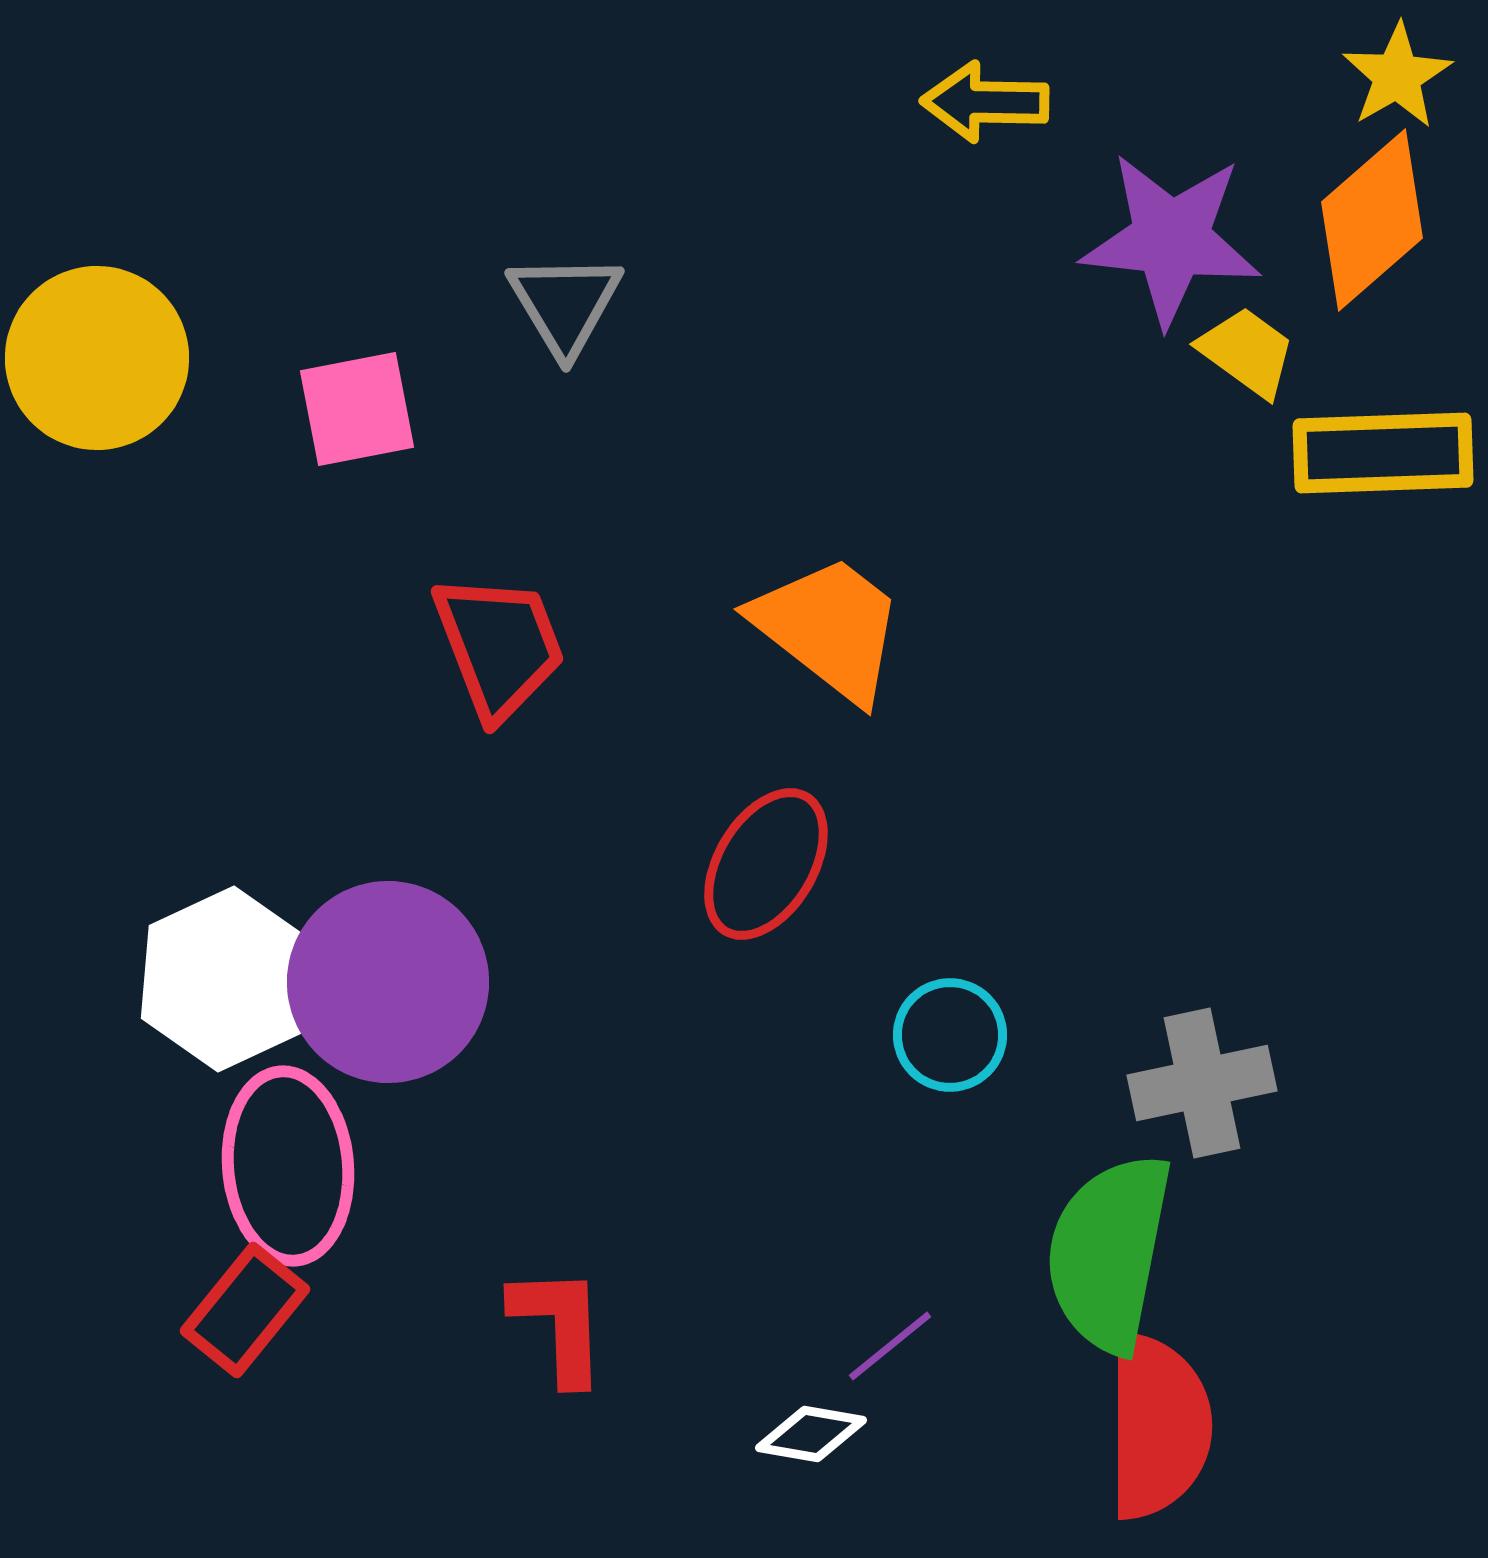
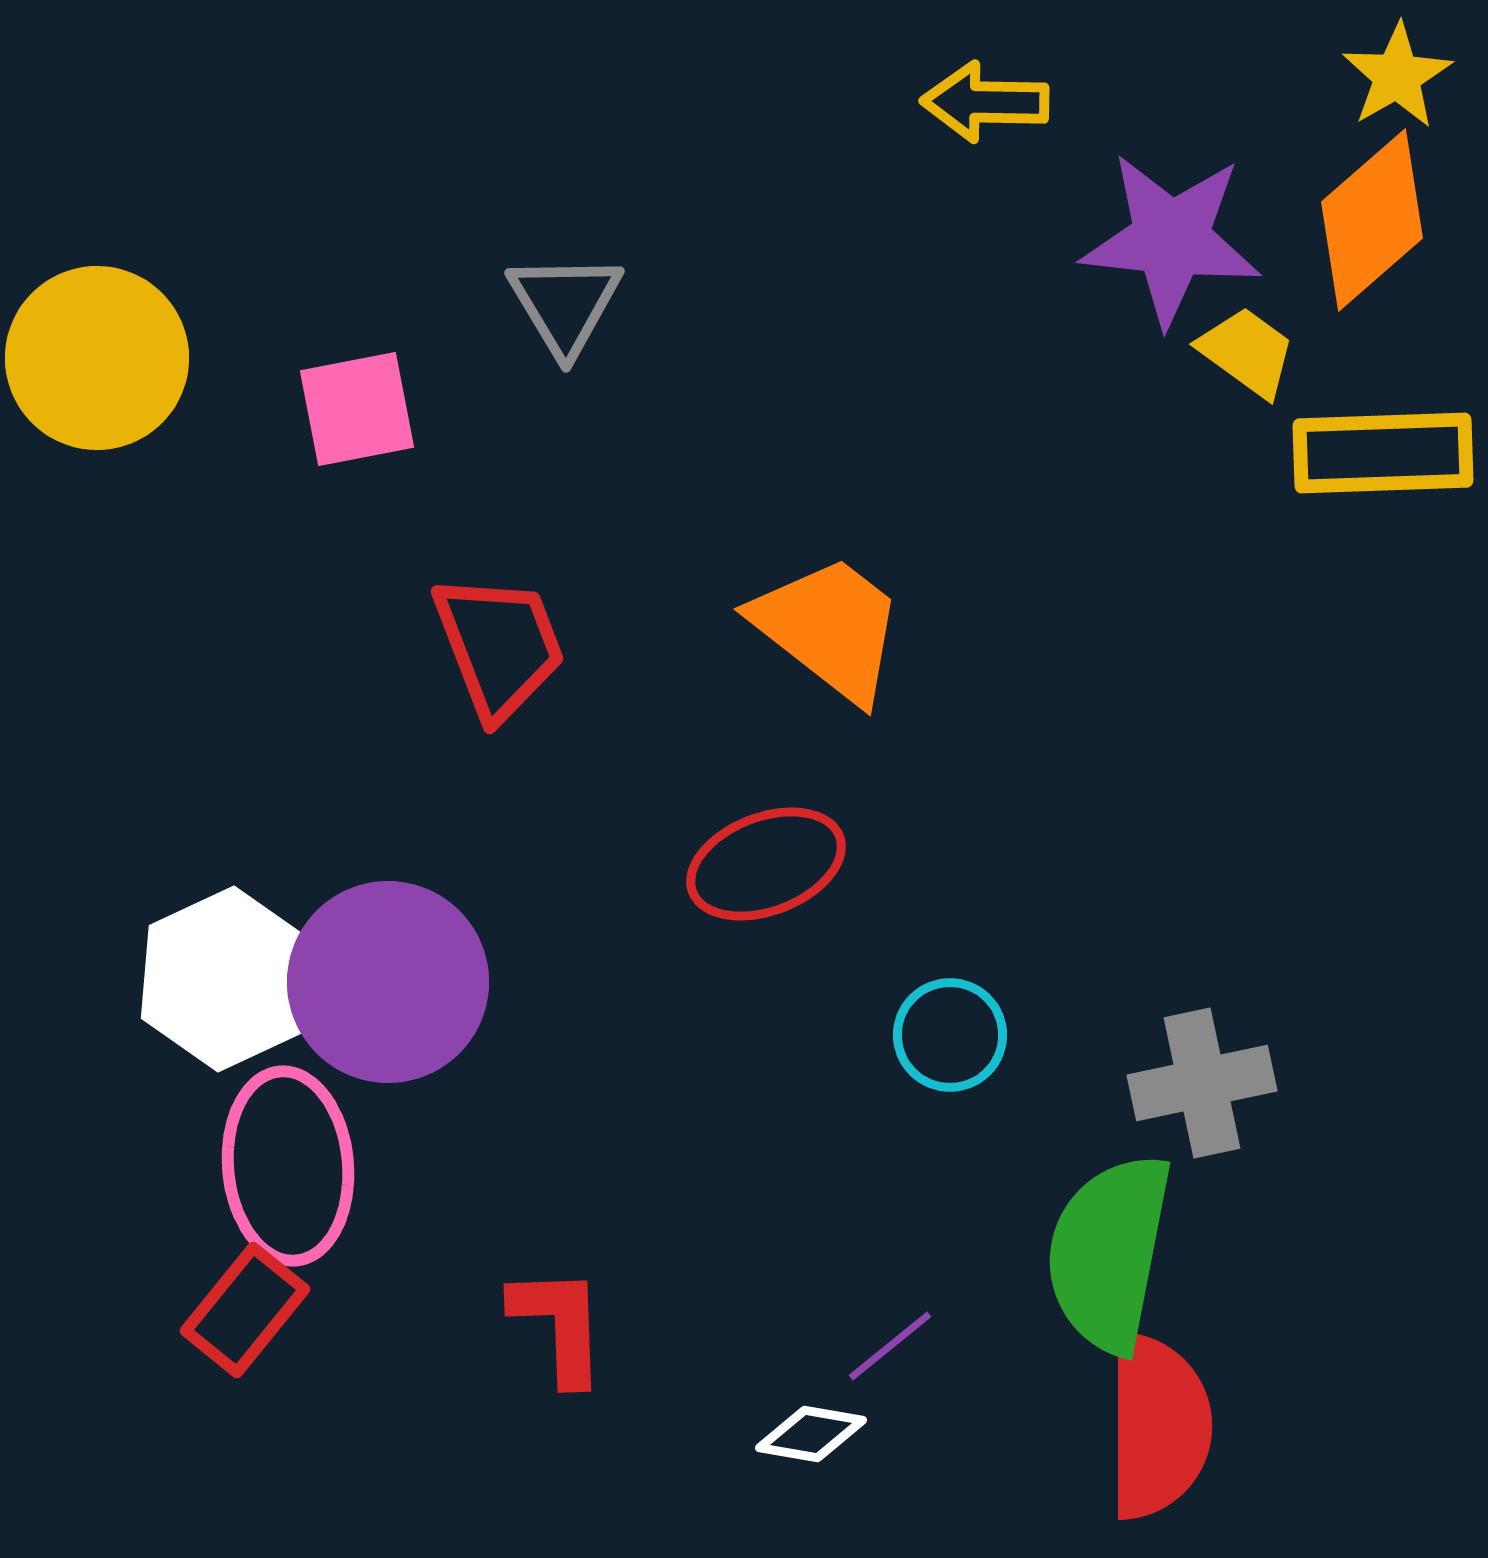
red ellipse: rotated 38 degrees clockwise
